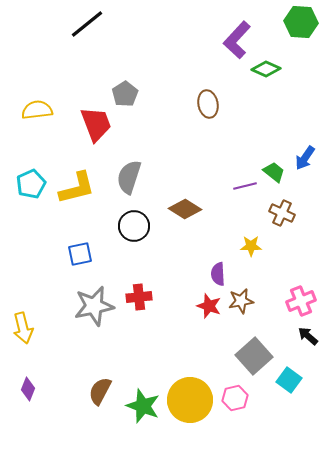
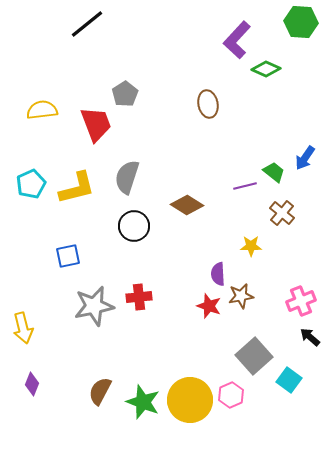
yellow semicircle: moved 5 px right
gray semicircle: moved 2 px left
brown diamond: moved 2 px right, 4 px up
brown cross: rotated 15 degrees clockwise
blue square: moved 12 px left, 2 px down
brown star: moved 5 px up
black arrow: moved 2 px right, 1 px down
purple diamond: moved 4 px right, 5 px up
pink hexagon: moved 4 px left, 3 px up; rotated 10 degrees counterclockwise
green star: moved 4 px up
